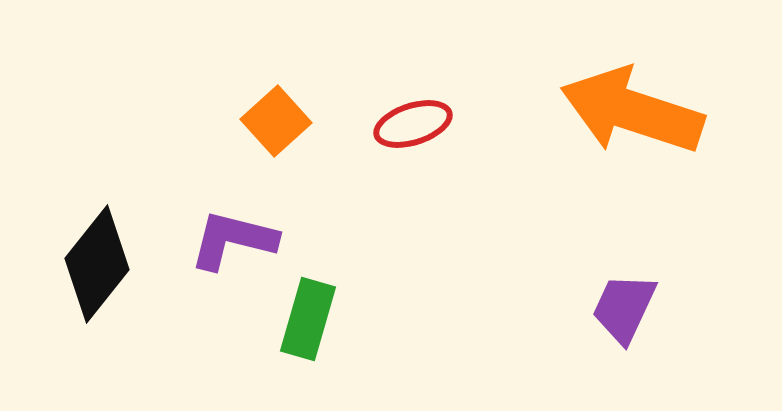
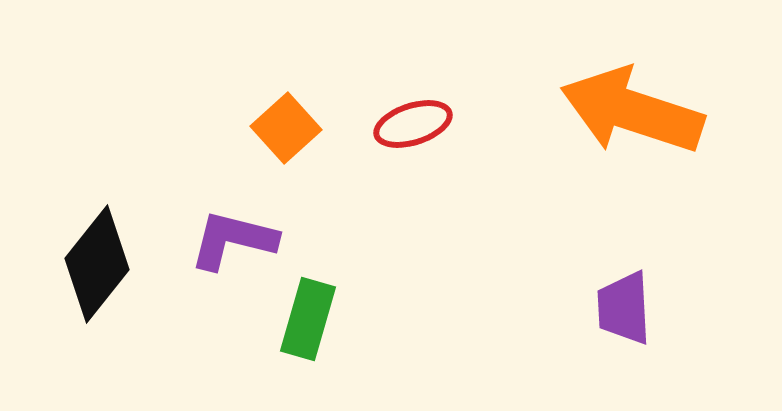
orange square: moved 10 px right, 7 px down
purple trapezoid: rotated 28 degrees counterclockwise
